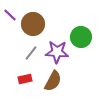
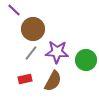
purple line: moved 4 px right, 5 px up
brown circle: moved 5 px down
green circle: moved 5 px right, 23 px down
